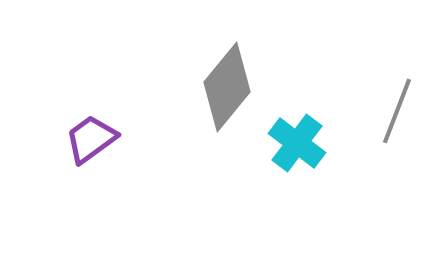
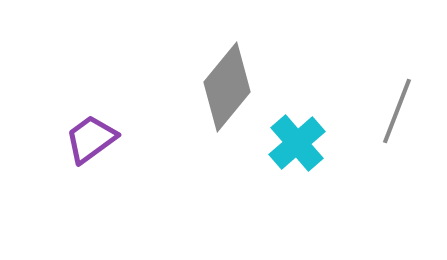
cyan cross: rotated 12 degrees clockwise
